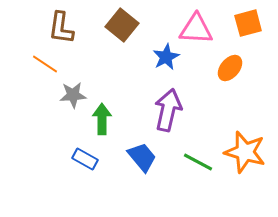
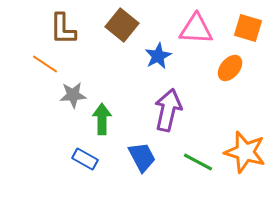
orange square: moved 5 px down; rotated 32 degrees clockwise
brown L-shape: moved 2 px right, 1 px down; rotated 8 degrees counterclockwise
blue star: moved 8 px left, 1 px up
blue trapezoid: rotated 12 degrees clockwise
